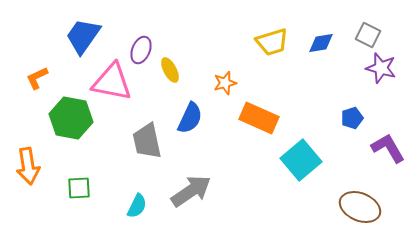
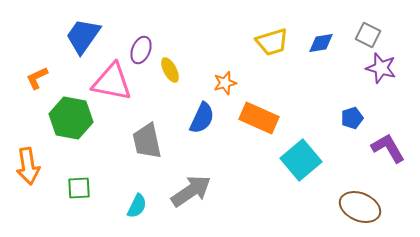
blue semicircle: moved 12 px right
